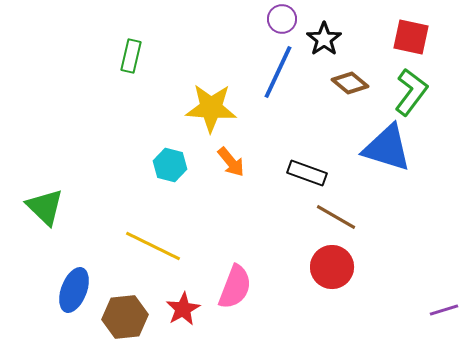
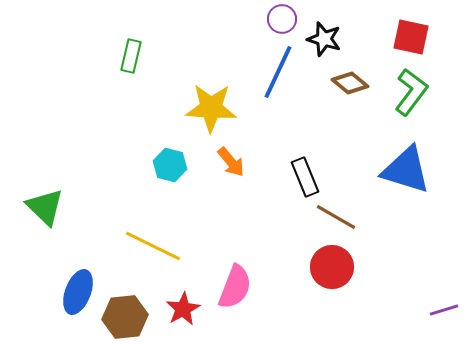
black star: rotated 20 degrees counterclockwise
blue triangle: moved 19 px right, 22 px down
black rectangle: moved 2 px left, 4 px down; rotated 48 degrees clockwise
blue ellipse: moved 4 px right, 2 px down
